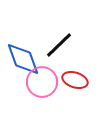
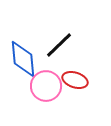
blue diamond: rotated 15 degrees clockwise
pink circle: moved 4 px right, 4 px down
